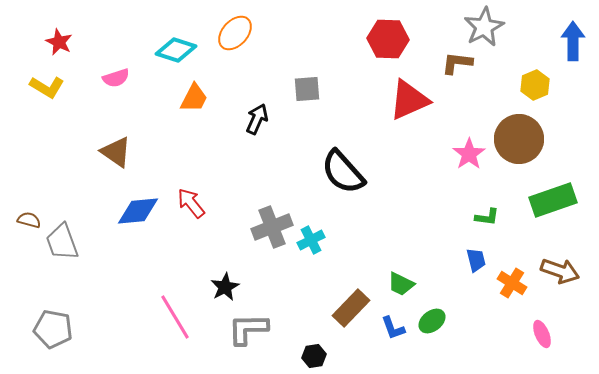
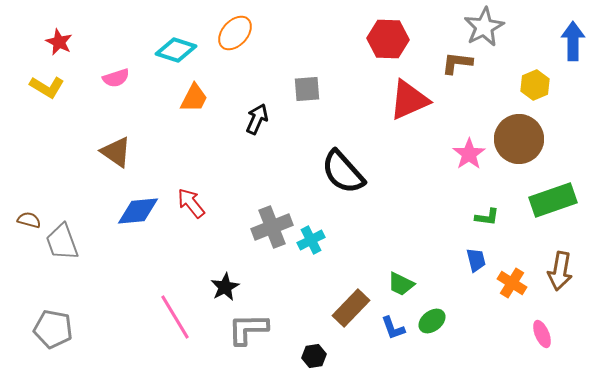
brown arrow: rotated 81 degrees clockwise
